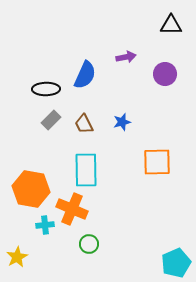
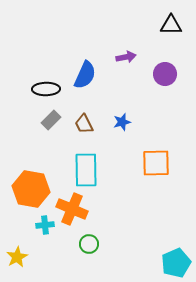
orange square: moved 1 px left, 1 px down
